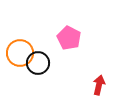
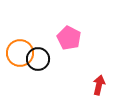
black circle: moved 4 px up
